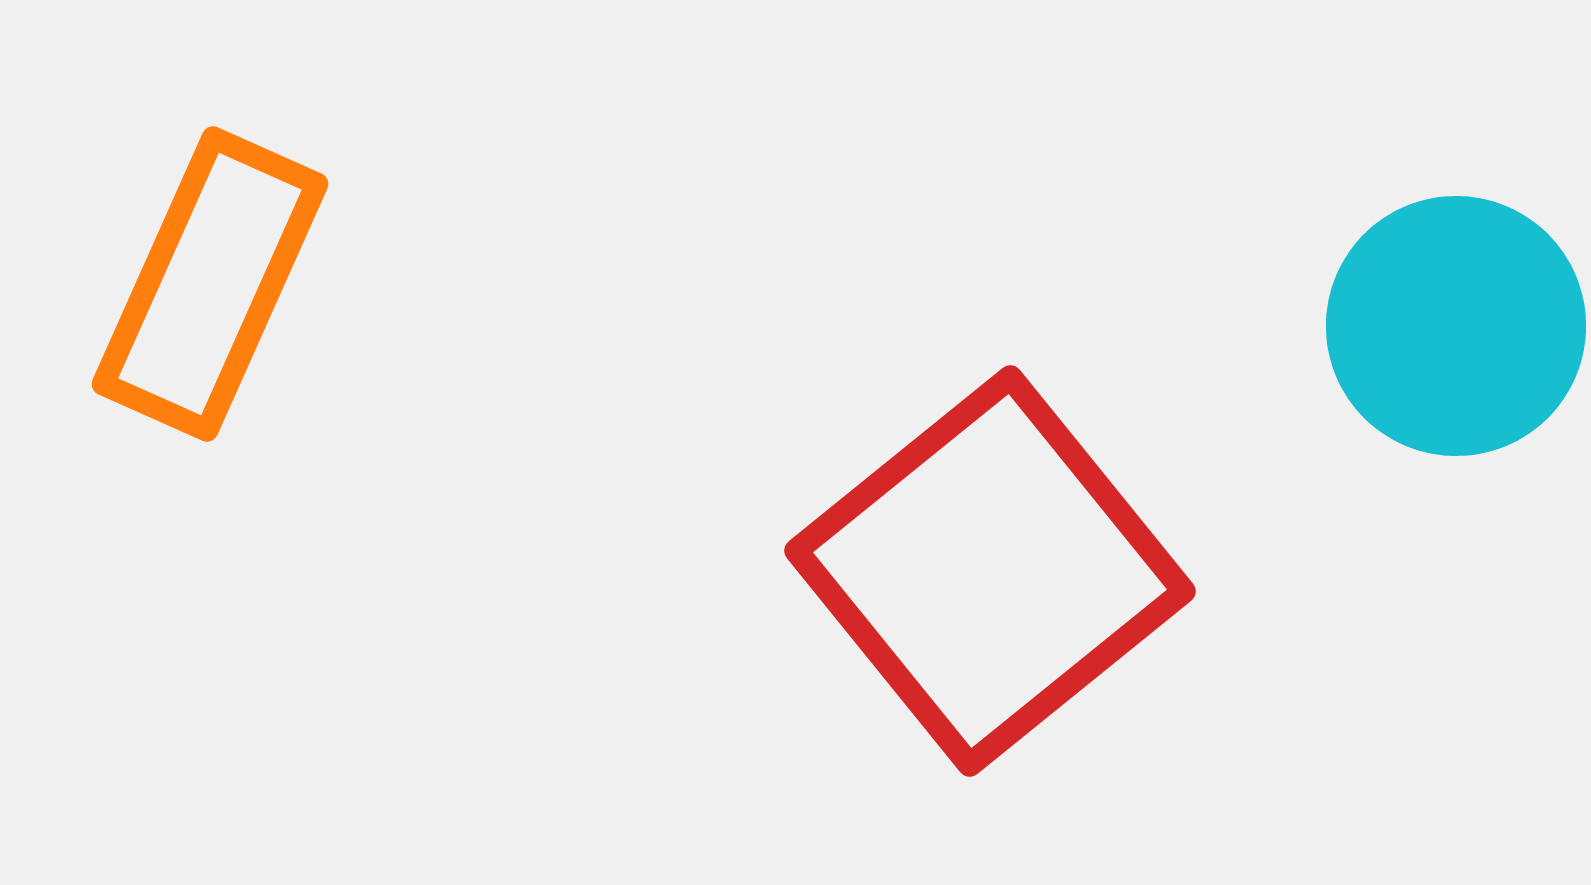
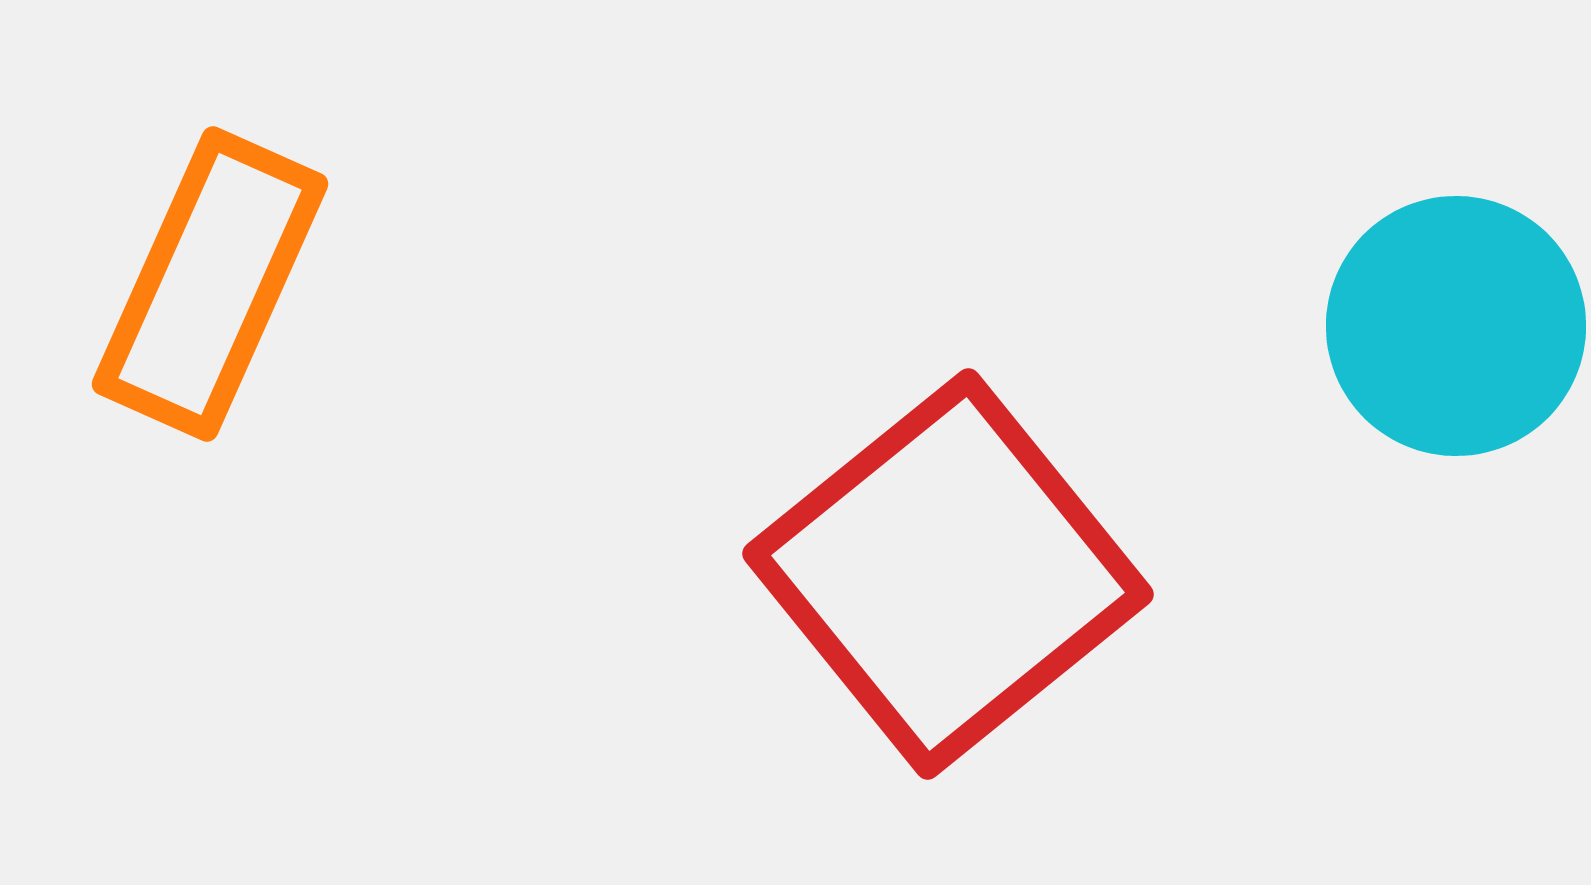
red square: moved 42 px left, 3 px down
